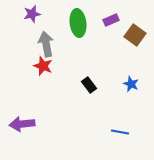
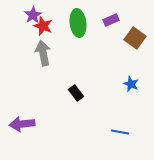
purple star: moved 1 px right, 1 px down; rotated 18 degrees counterclockwise
brown square: moved 3 px down
gray arrow: moved 3 px left, 9 px down
red star: moved 40 px up
black rectangle: moved 13 px left, 8 px down
